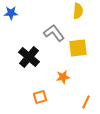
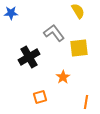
yellow semicircle: rotated 35 degrees counterclockwise
yellow square: moved 1 px right
black cross: rotated 20 degrees clockwise
orange star: rotated 24 degrees counterclockwise
orange line: rotated 16 degrees counterclockwise
